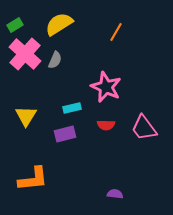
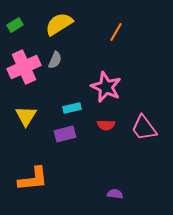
pink cross: moved 1 px left, 13 px down; rotated 24 degrees clockwise
